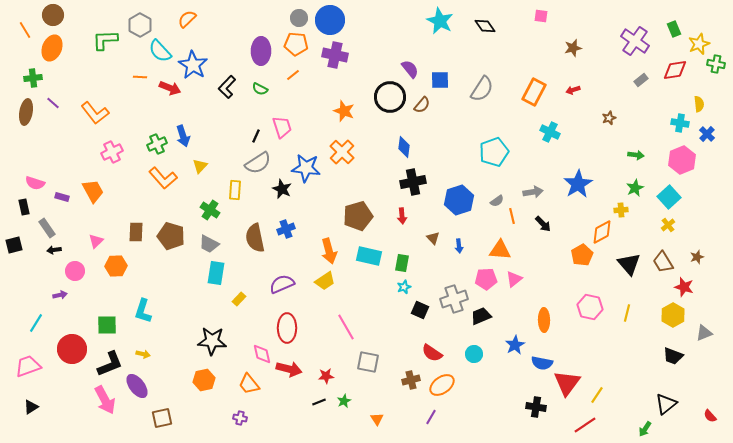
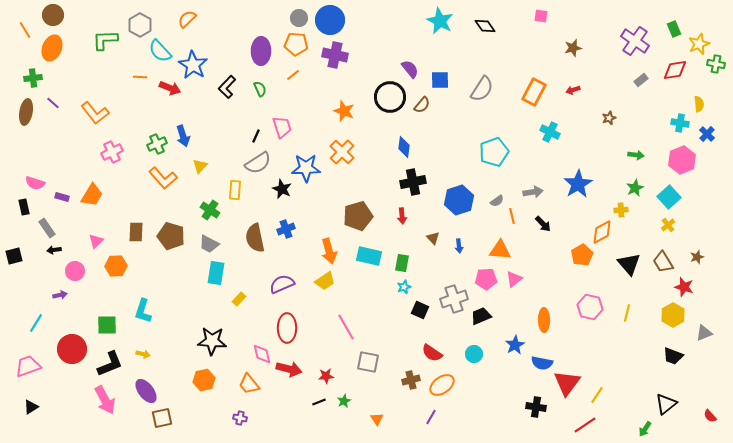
green semicircle at (260, 89): rotated 140 degrees counterclockwise
blue star at (306, 168): rotated 8 degrees counterclockwise
orange trapezoid at (93, 191): moved 1 px left, 4 px down; rotated 60 degrees clockwise
black square at (14, 245): moved 11 px down
purple ellipse at (137, 386): moved 9 px right, 5 px down
